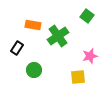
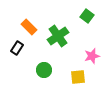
orange rectangle: moved 4 px left, 2 px down; rotated 35 degrees clockwise
pink star: moved 2 px right
green circle: moved 10 px right
